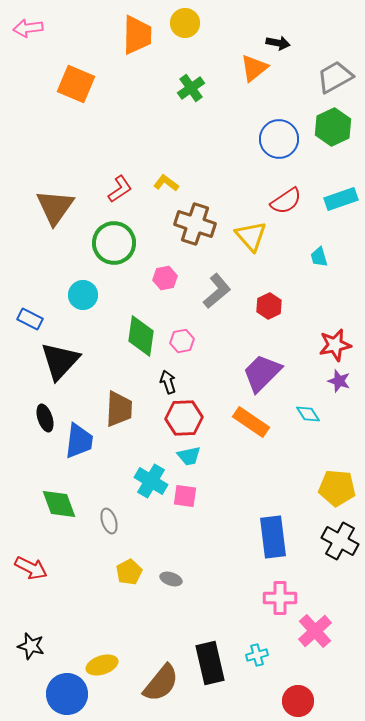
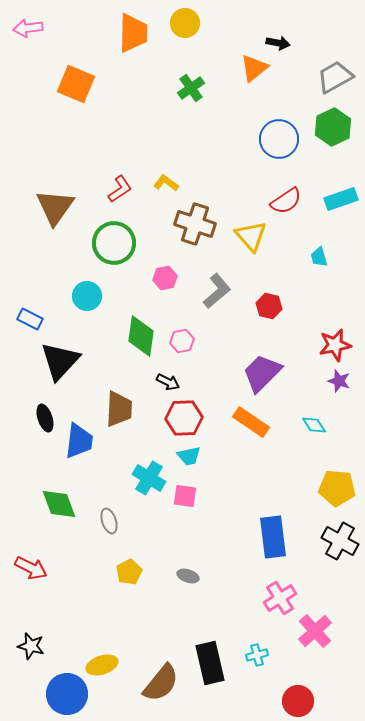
orange trapezoid at (137, 35): moved 4 px left, 2 px up
cyan circle at (83, 295): moved 4 px right, 1 px down
red hexagon at (269, 306): rotated 20 degrees counterclockwise
black arrow at (168, 382): rotated 135 degrees clockwise
cyan diamond at (308, 414): moved 6 px right, 11 px down
cyan cross at (151, 481): moved 2 px left, 3 px up
gray ellipse at (171, 579): moved 17 px right, 3 px up
pink cross at (280, 598): rotated 32 degrees counterclockwise
